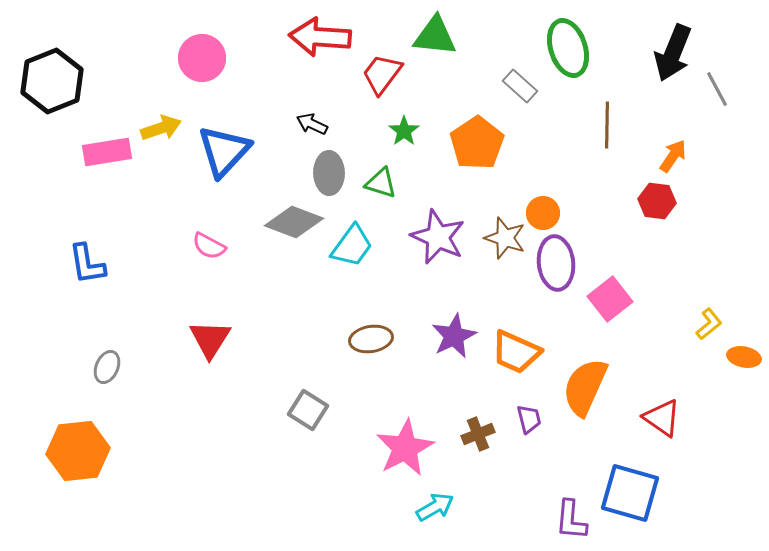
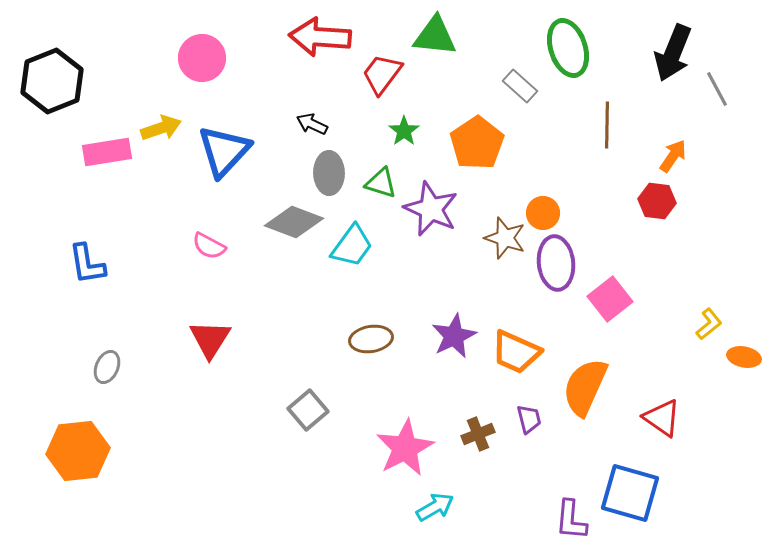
purple star at (438, 237): moved 7 px left, 28 px up
gray square at (308, 410): rotated 18 degrees clockwise
